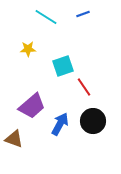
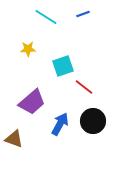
red line: rotated 18 degrees counterclockwise
purple trapezoid: moved 4 px up
